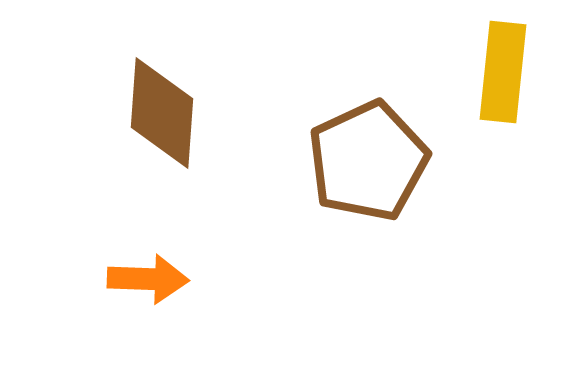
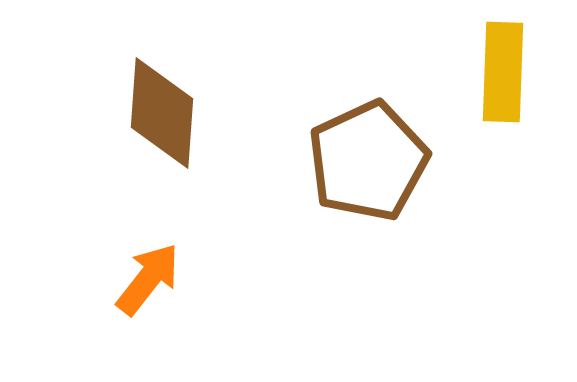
yellow rectangle: rotated 4 degrees counterclockwise
orange arrow: rotated 54 degrees counterclockwise
